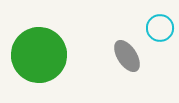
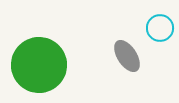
green circle: moved 10 px down
